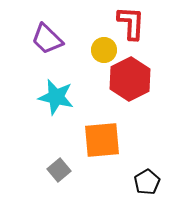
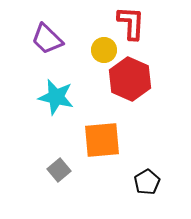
red hexagon: rotated 9 degrees counterclockwise
